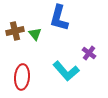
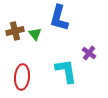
cyan L-shape: rotated 148 degrees counterclockwise
